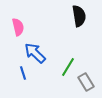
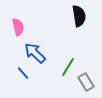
blue line: rotated 24 degrees counterclockwise
